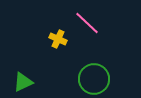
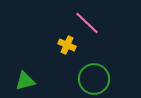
yellow cross: moved 9 px right, 6 px down
green triangle: moved 2 px right, 1 px up; rotated 10 degrees clockwise
